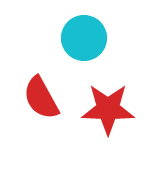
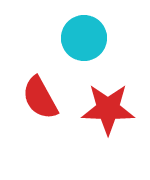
red semicircle: moved 1 px left
